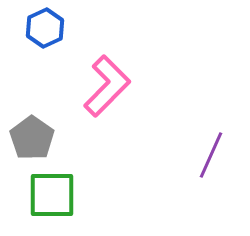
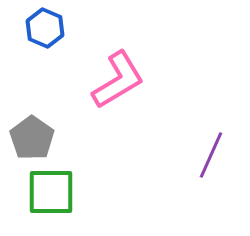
blue hexagon: rotated 12 degrees counterclockwise
pink L-shape: moved 11 px right, 6 px up; rotated 14 degrees clockwise
green square: moved 1 px left, 3 px up
